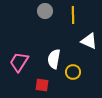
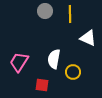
yellow line: moved 3 px left, 1 px up
white triangle: moved 1 px left, 3 px up
